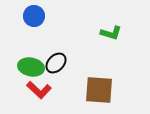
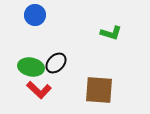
blue circle: moved 1 px right, 1 px up
